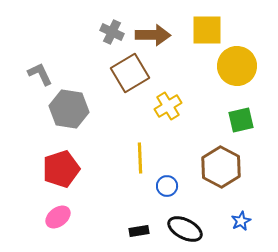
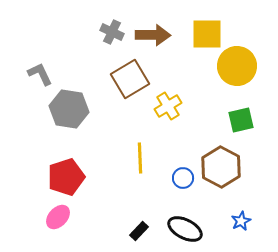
yellow square: moved 4 px down
brown square: moved 6 px down
red pentagon: moved 5 px right, 8 px down
blue circle: moved 16 px right, 8 px up
pink ellipse: rotated 10 degrees counterclockwise
black rectangle: rotated 36 degrees counterclockwise
